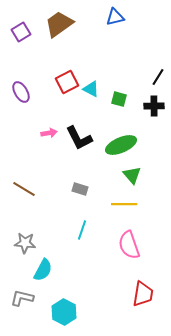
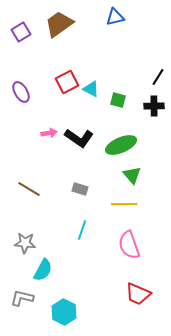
green square: moved 1 px left, 1 px down
black L-shape: rotated 28 degrees counterclockwise
brown line: moved 5 px right
red trapezoid: moved 5 px left; rotated 104 degrees clockwise
